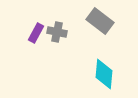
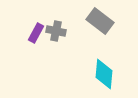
gray cross: moved 1 px left, 1 px up
